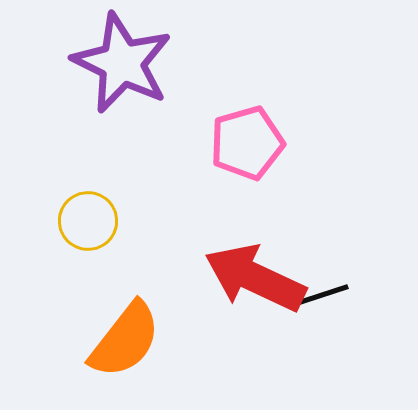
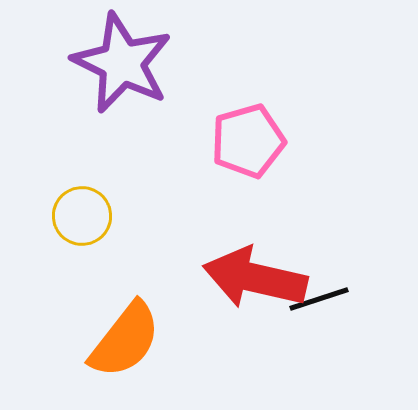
pink pentagon: moved 1 px right, 2 px up
yellow circle: moved 6 px left, 5 px up
red arrow: rotated 12 degrees counterclockwise
black line: moved 3 px down
